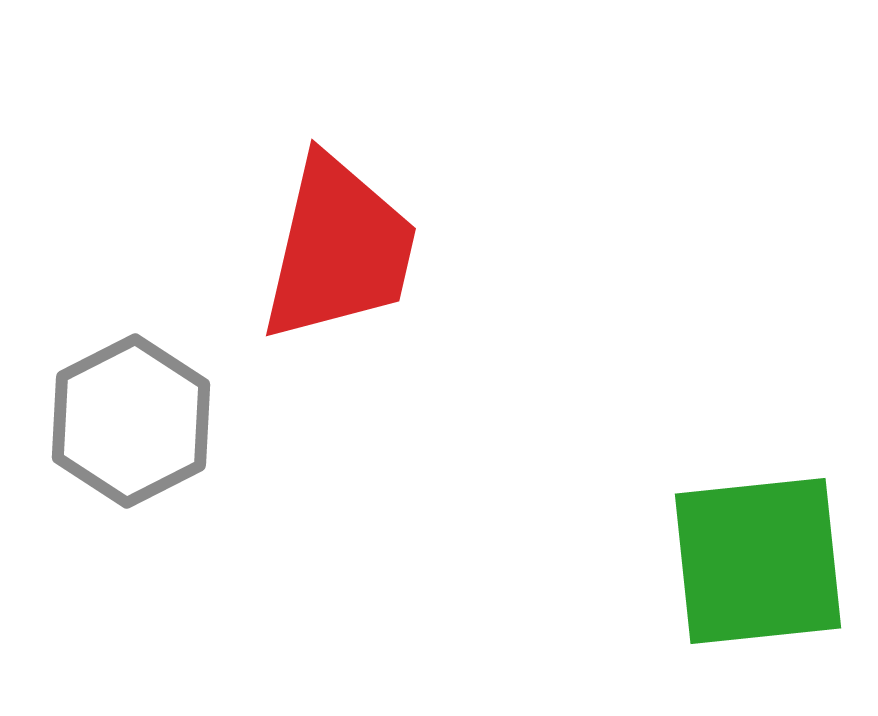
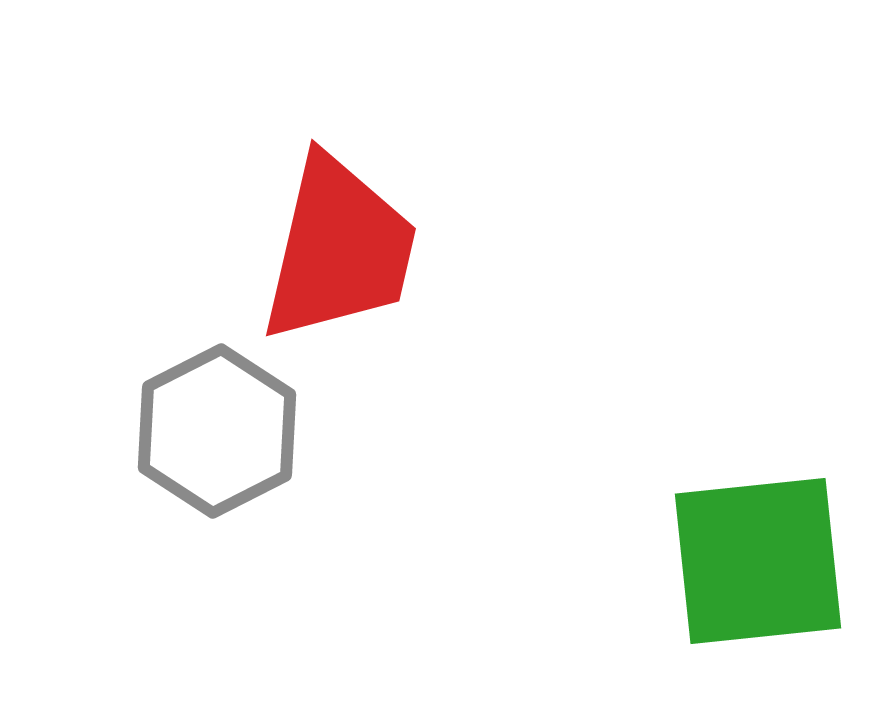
gray hexagon: moved 86 px right, 10 px down
